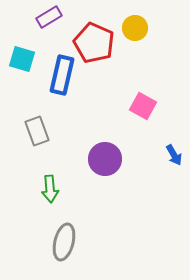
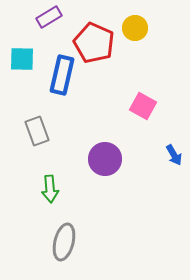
cyan square: rotated 16 degrees counterclockwise
